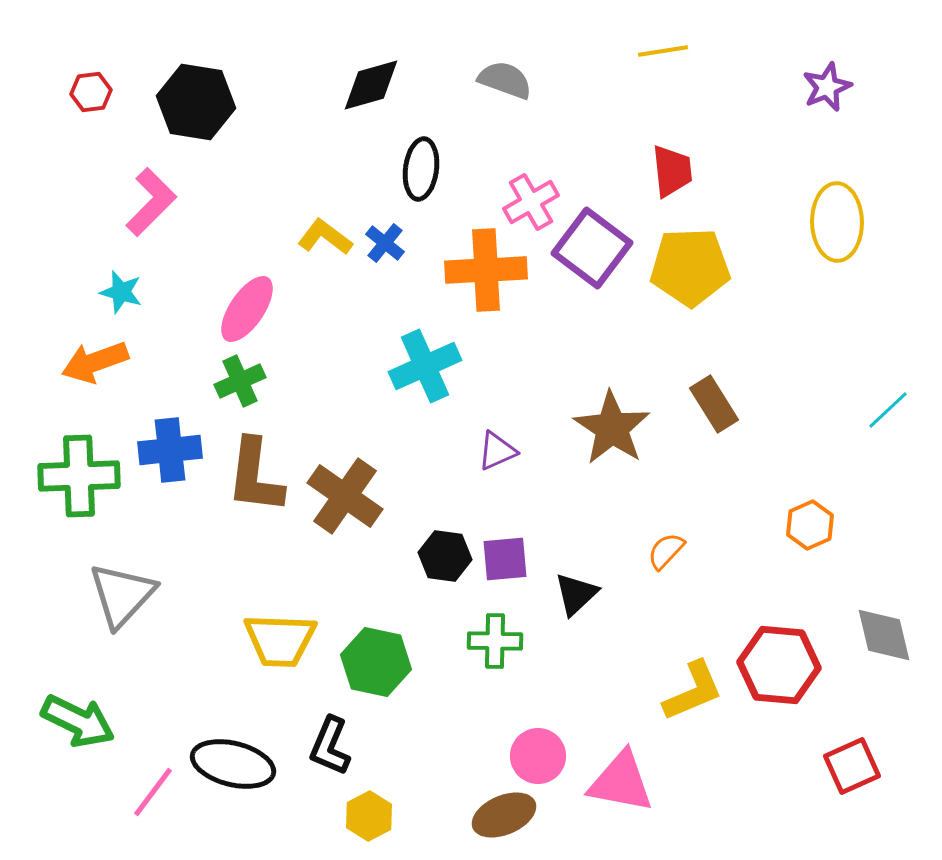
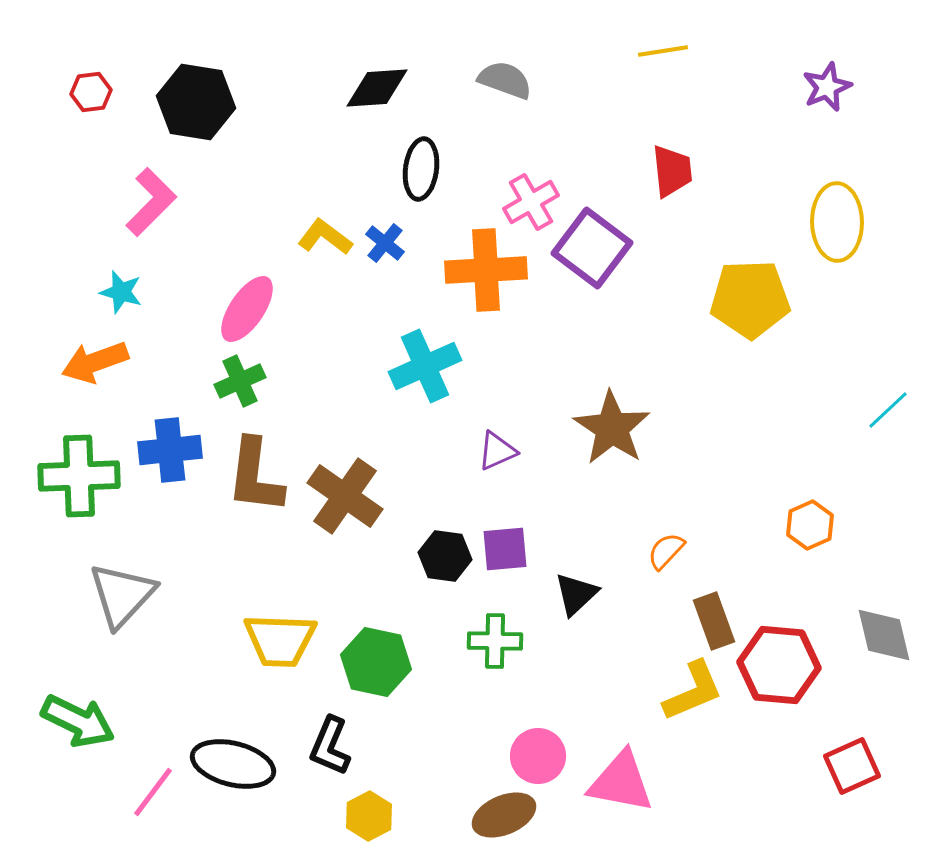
black diamond at (371, 85): moved 6 px right, 3 px down; rotated 12 degrees clockwise
yellow pentagon at (690, 267): moved 60 px right, 32 px down
brown rectangle at (714, 404): moved 217 px down; rotated 12 degrees clockwise
purple square at (505, 559): moved 10 px up
